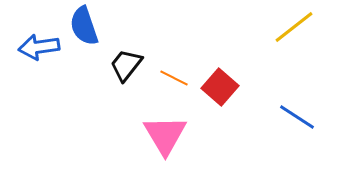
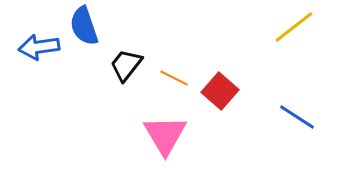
red square: moved 4 px down
